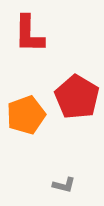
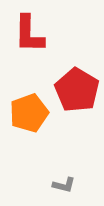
red pentagon: moved 7 px up
orange pentagon: moved 3 px right, 2 px up
